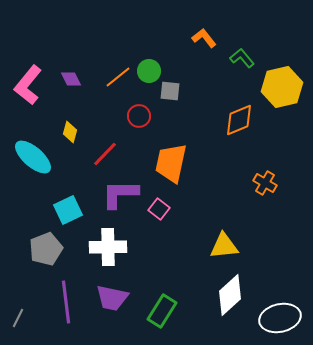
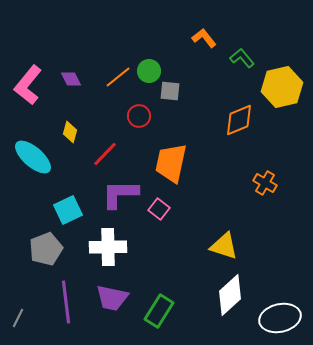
yellow triangle: rotated 24 degrees clockwise
green rectangle: moved 3 px left
